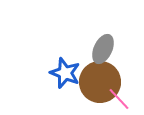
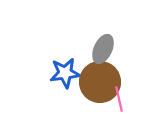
blue star: rotated 28 degrees counterclockwise
pink line: rotated 30 degrees clockwise
